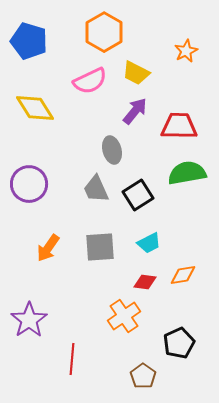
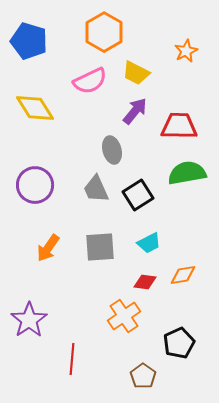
purple circle: moved 6 px right, 1 px down
